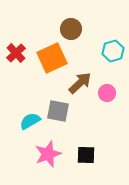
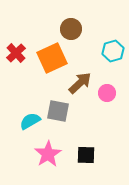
pink star: rotated 12 degrees counterclockwise
